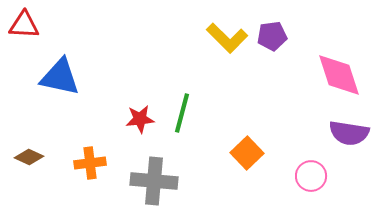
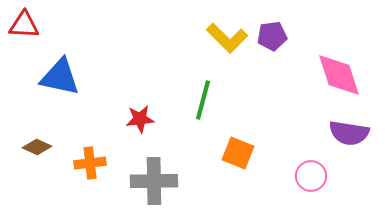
green line: moved 21 px right, 13 px up
orange square: moved 9 px left; rotated 24 degrees counterclockwise
brown diamond: moved 8 px right, 10 px up
gray cross: rotated 6 degrees counterclockwise
